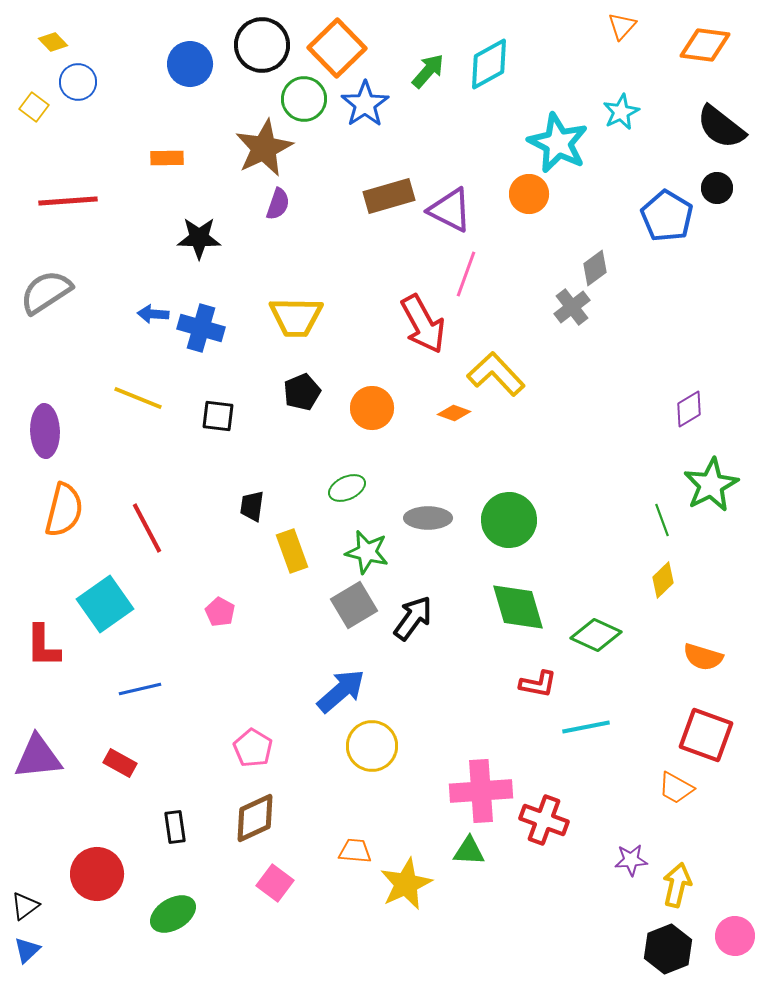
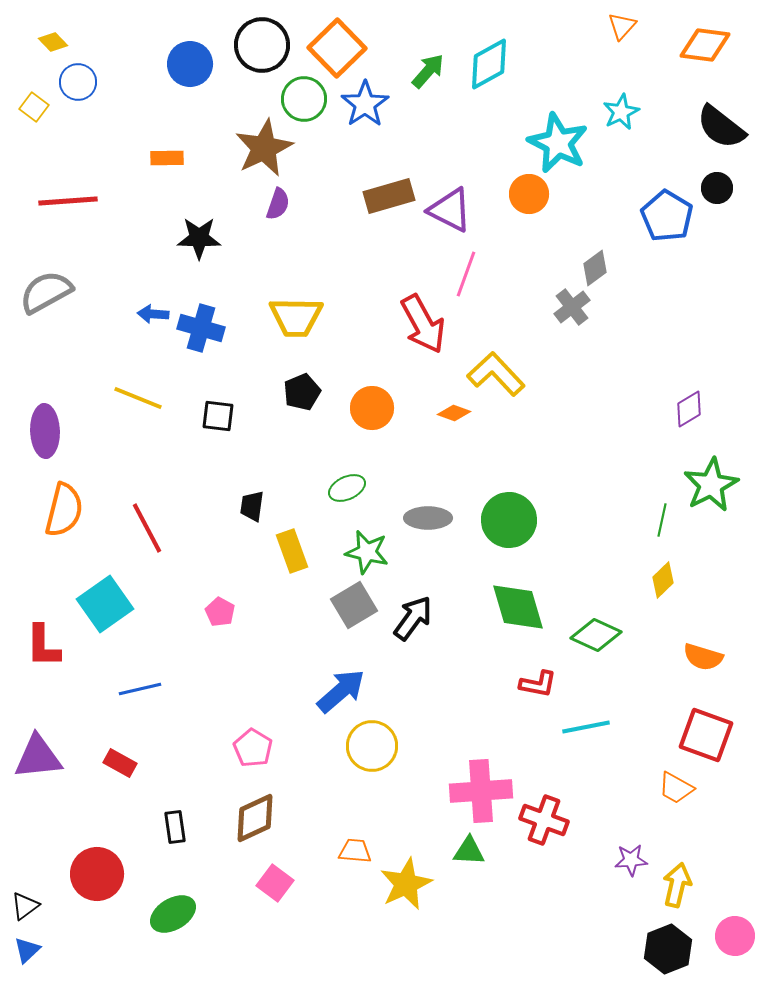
gray semicircle at (46, 292): rotated 4 degrees clockwise
green line at (662, 520): rotated 32 degrees clockwise
